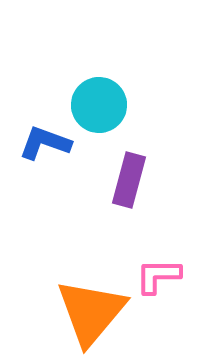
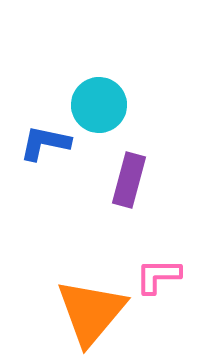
blue L-shape: rotated 8 degrees counterclockwise
